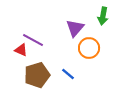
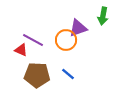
purple triangle: moved 3 px right; rotated 30 degrees clockwise
orange circle: moved 23 px left, 8 px up
brown pentagon: rotated 20 degrees clockwise
